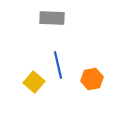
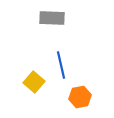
blue line: moved 3 px right
orange hexagon: moved 12 px left, 18 px down
